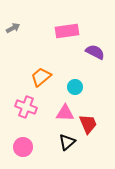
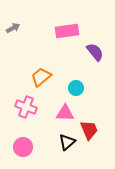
purple semicircle: rotated 24 degrees clockwise
cyan circle: moved 1 px right, 1 px down
red trapezoid: moved 1 px right, 6 px down
